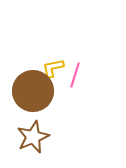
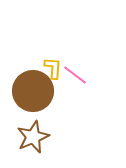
yellow L-shape: rotated 105 degrees clockwise
pink line: rotated 70 degrees counterclockwise
